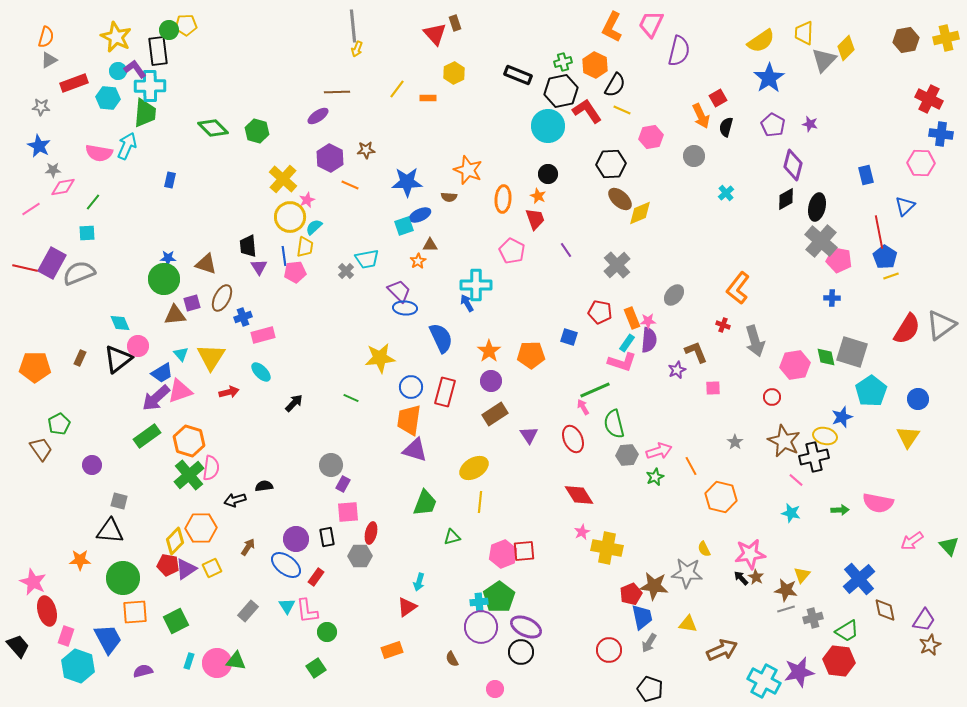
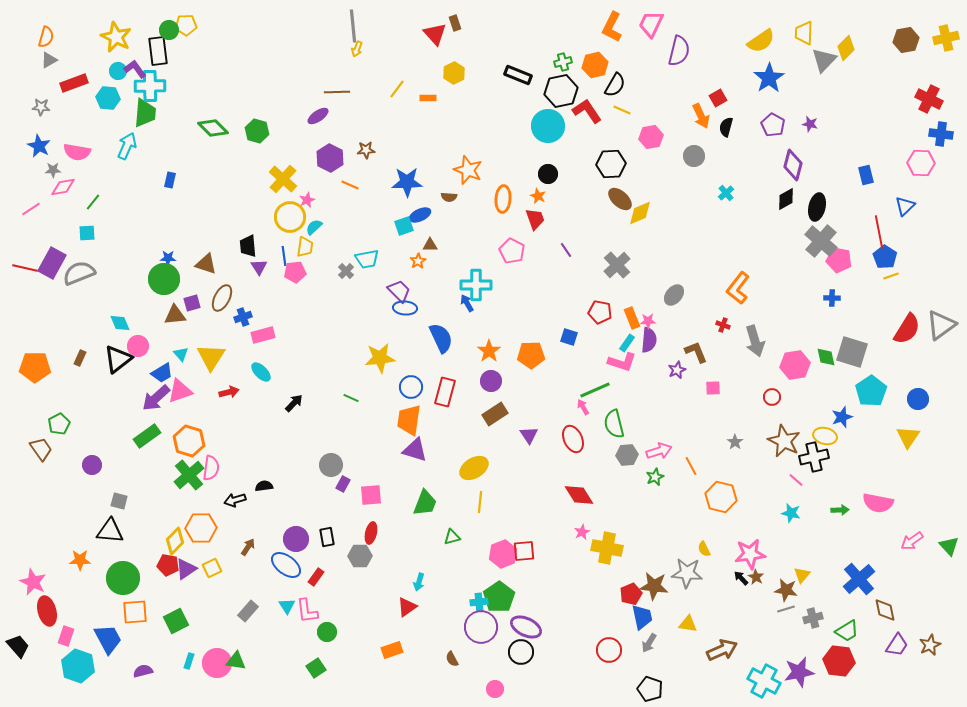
orange hexagon at (595, 65): rotated 20 degrees clockwise
pink semicircle at (99, 153): moved 22 px left, 1 px up
pink square at (348, 512): moved 23 px right, 17 px up
purple trapezoid at (924, 620): moved 27 px left, 25 px down
